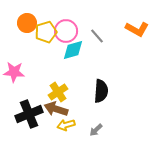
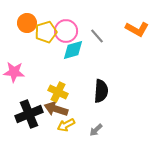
yellow cross: rotated 30 degrees counterclockwise
yellow arrow: rotated 12 degrees counterclockwise
